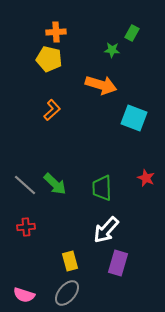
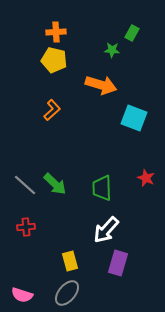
yellow pentagon: moved 5 px right, 1 px down
pink semicircle: moved 2 px left
